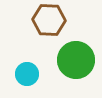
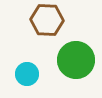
brown hexagon: moved 2 px left
